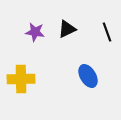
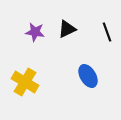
yellow cross: moved 4 px right, 3 px down; rotated 32 degrees clockwise
